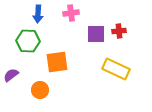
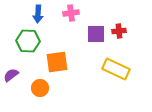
orange circle: moved 2 px up
